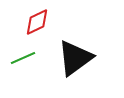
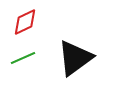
red diamond: moved 12 px left
